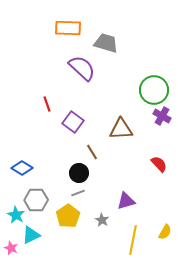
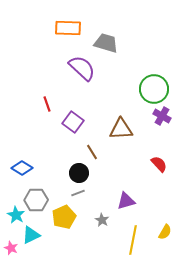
green circle: moved 1 px up
yellow pentagon: moved 4 px left, 1 px down; rotated 10 degrees clockwise
